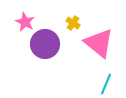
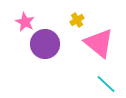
yellow cross: moved 4 px right, 3 px up; rotated 24 degrees clockwise
cyan line: rotated 70 degrees counterclockwise
